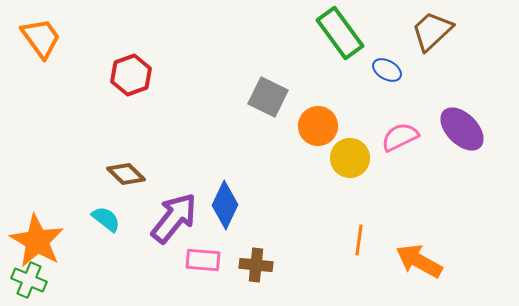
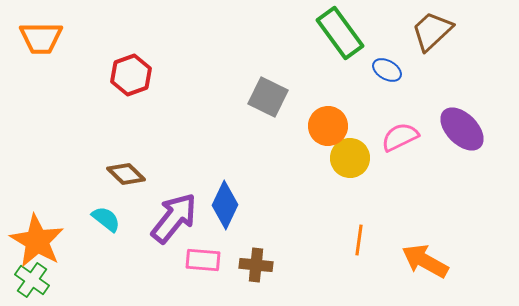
orange trapezoid: rotated 126 degrees clockwise
orange circle: moved 10 px right
orange arrow: moved 6 px right
green cross: moved 3 px right; rotated 12 degrees clockwise
